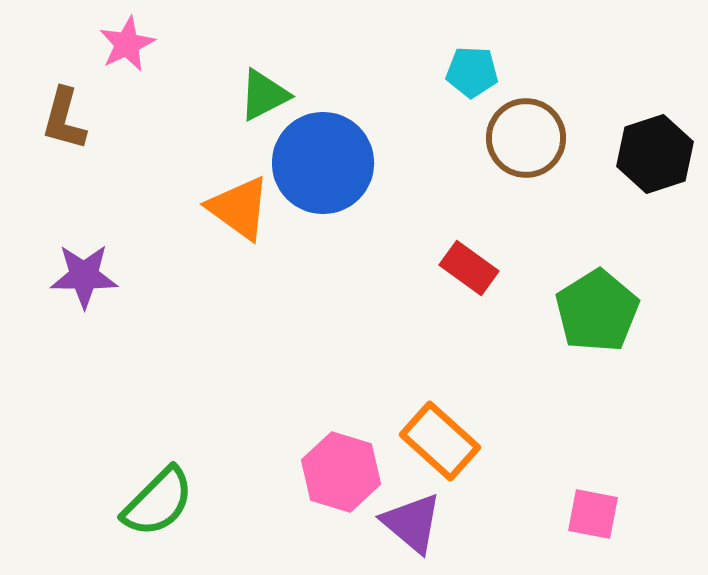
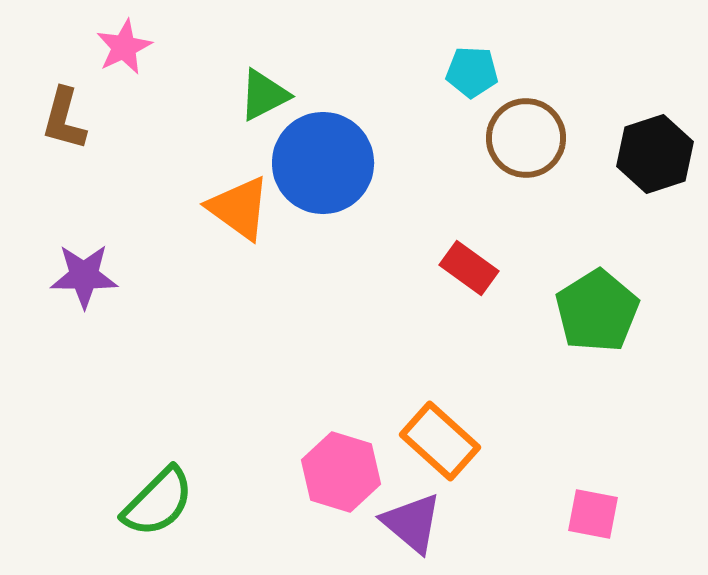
pink star: moved 3 px left, 3 px down
